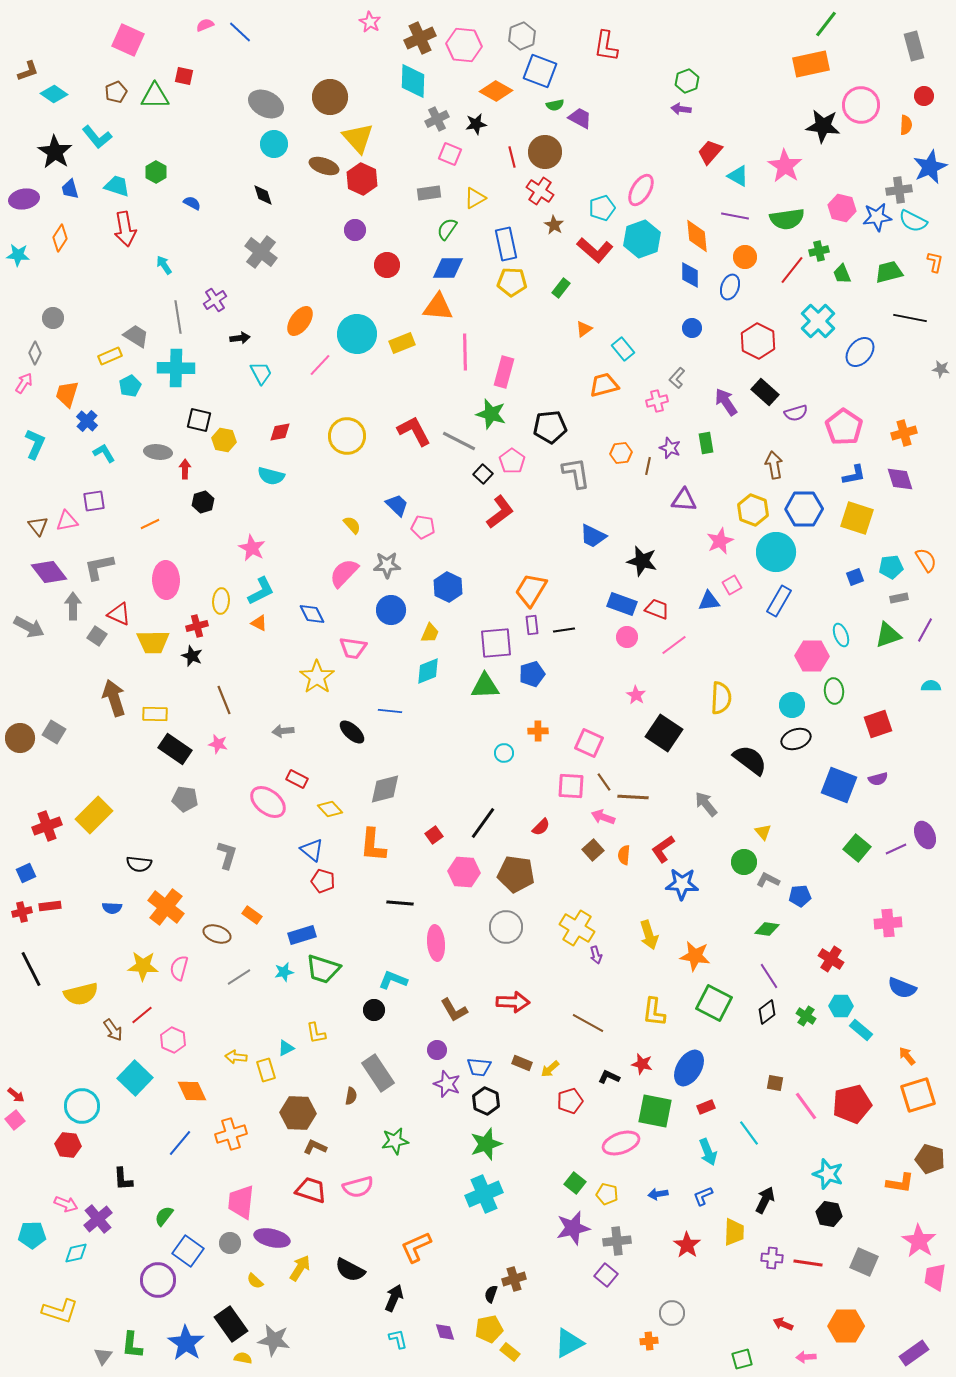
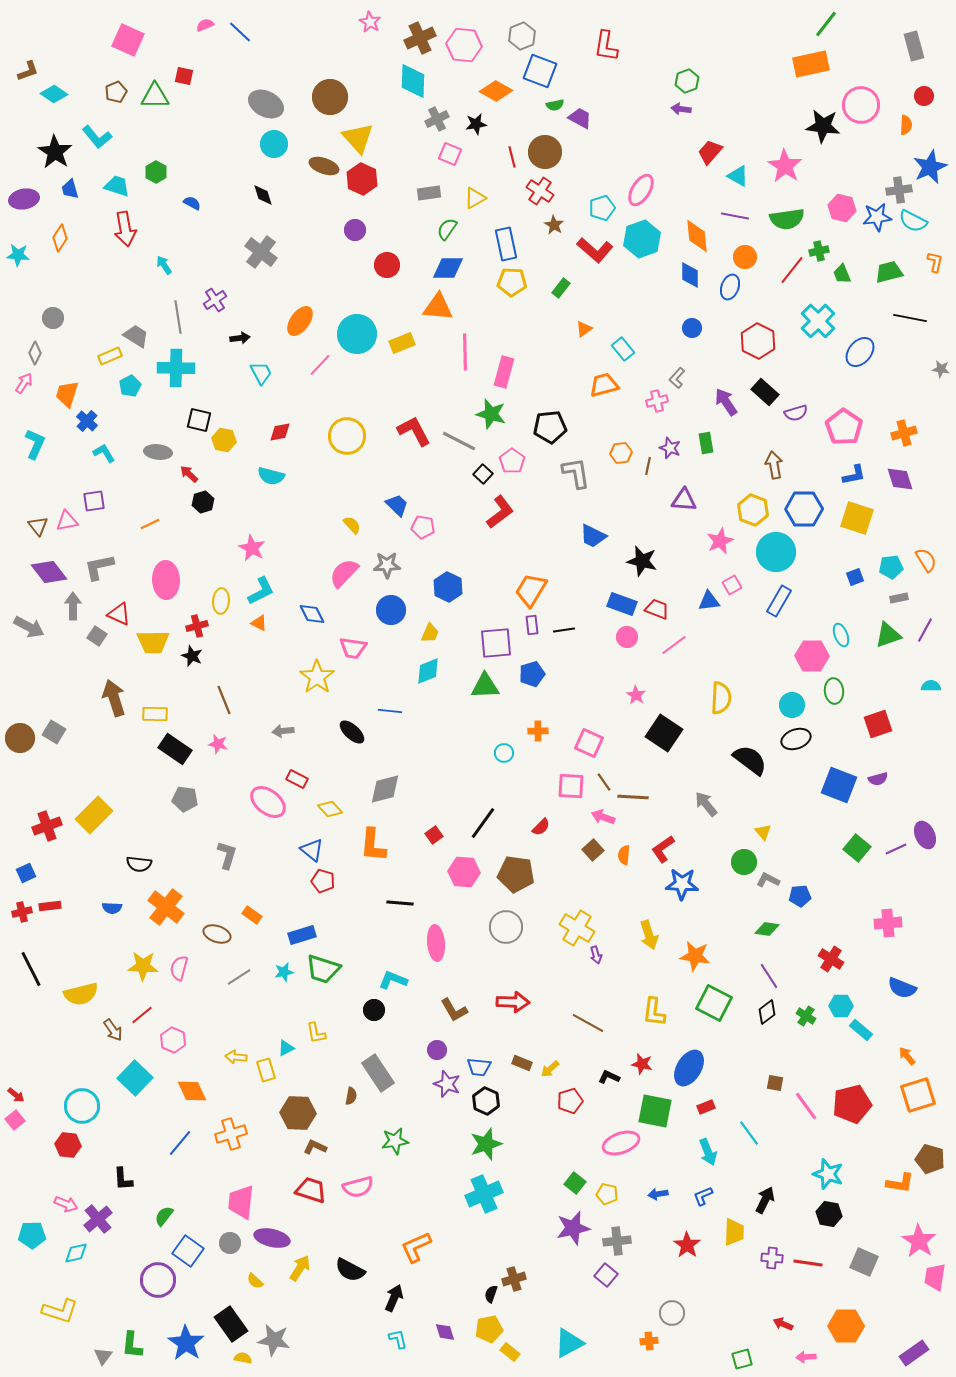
red arrow at (185, 469): moved 4 px right, 5 px down; rotated 48 degrees counterclockwise
